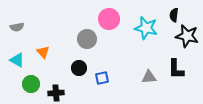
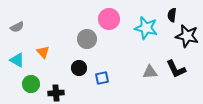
black semicircle: moved 2 px left
gray semicircle: rotated 16 degrees counterclockwise
black L-shape: rotated 25 degrees counterclockwise
gray triangle: moved 1 px right, 5 px up
